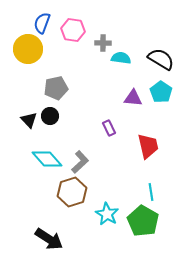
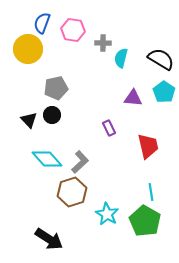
cyan semicircle: rotated 84 degrees counterclockwise
cyan pentagon: moved 3 px right
black circle: moved 2 px right, 1 px up
green pentagon: moved 2 px right
